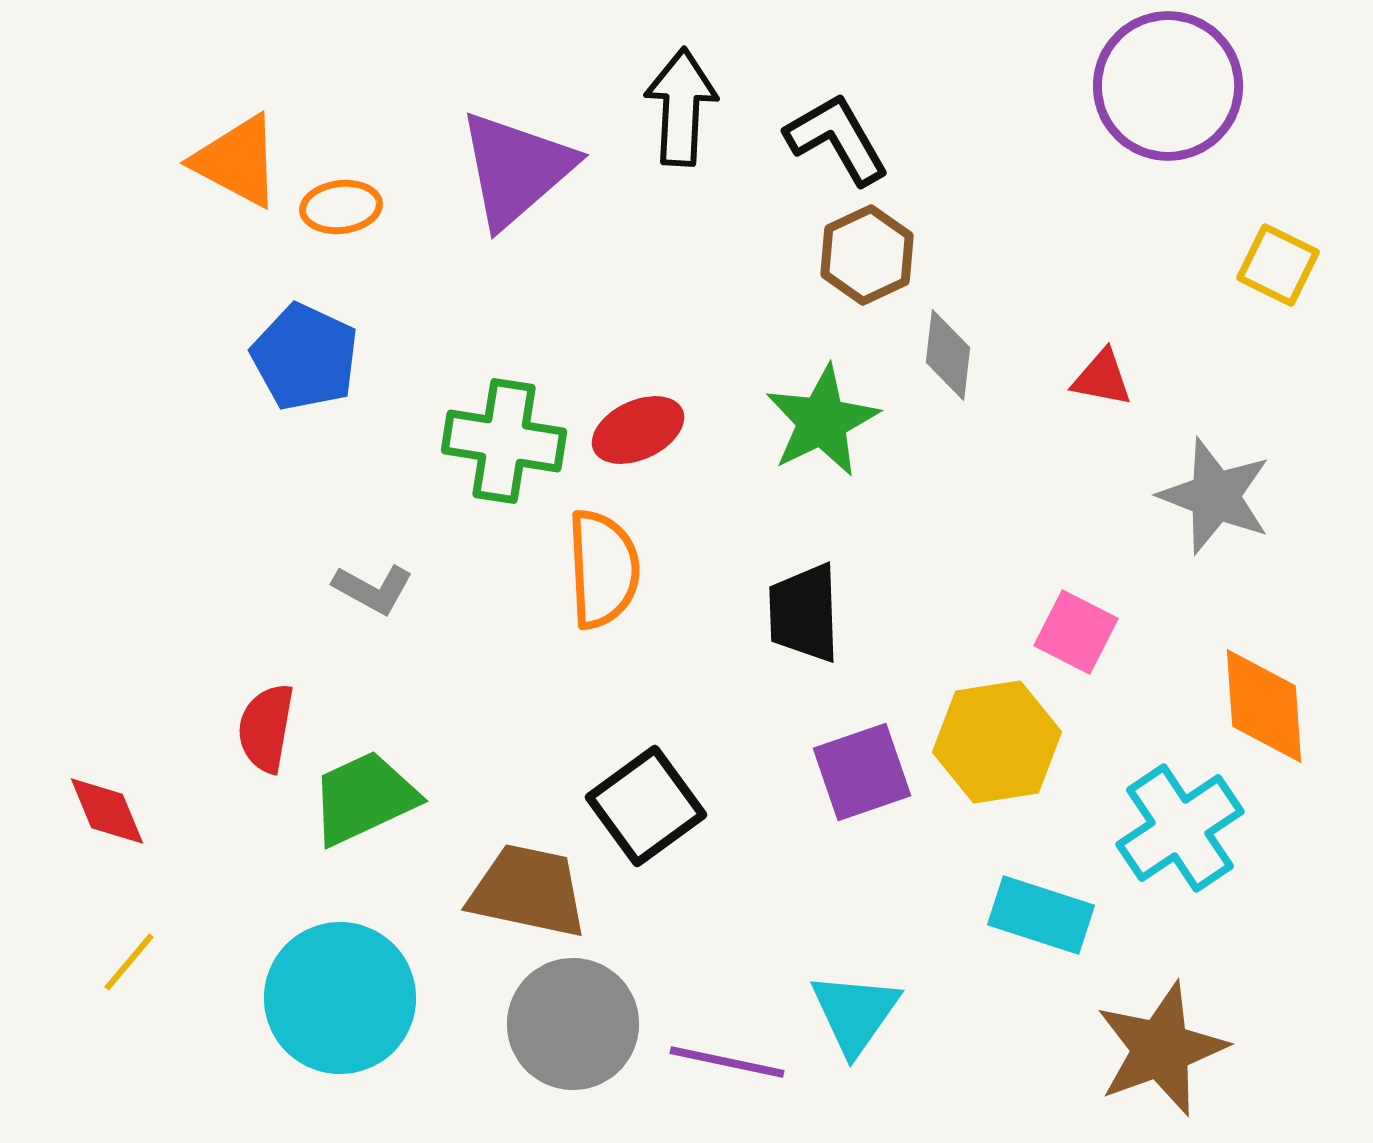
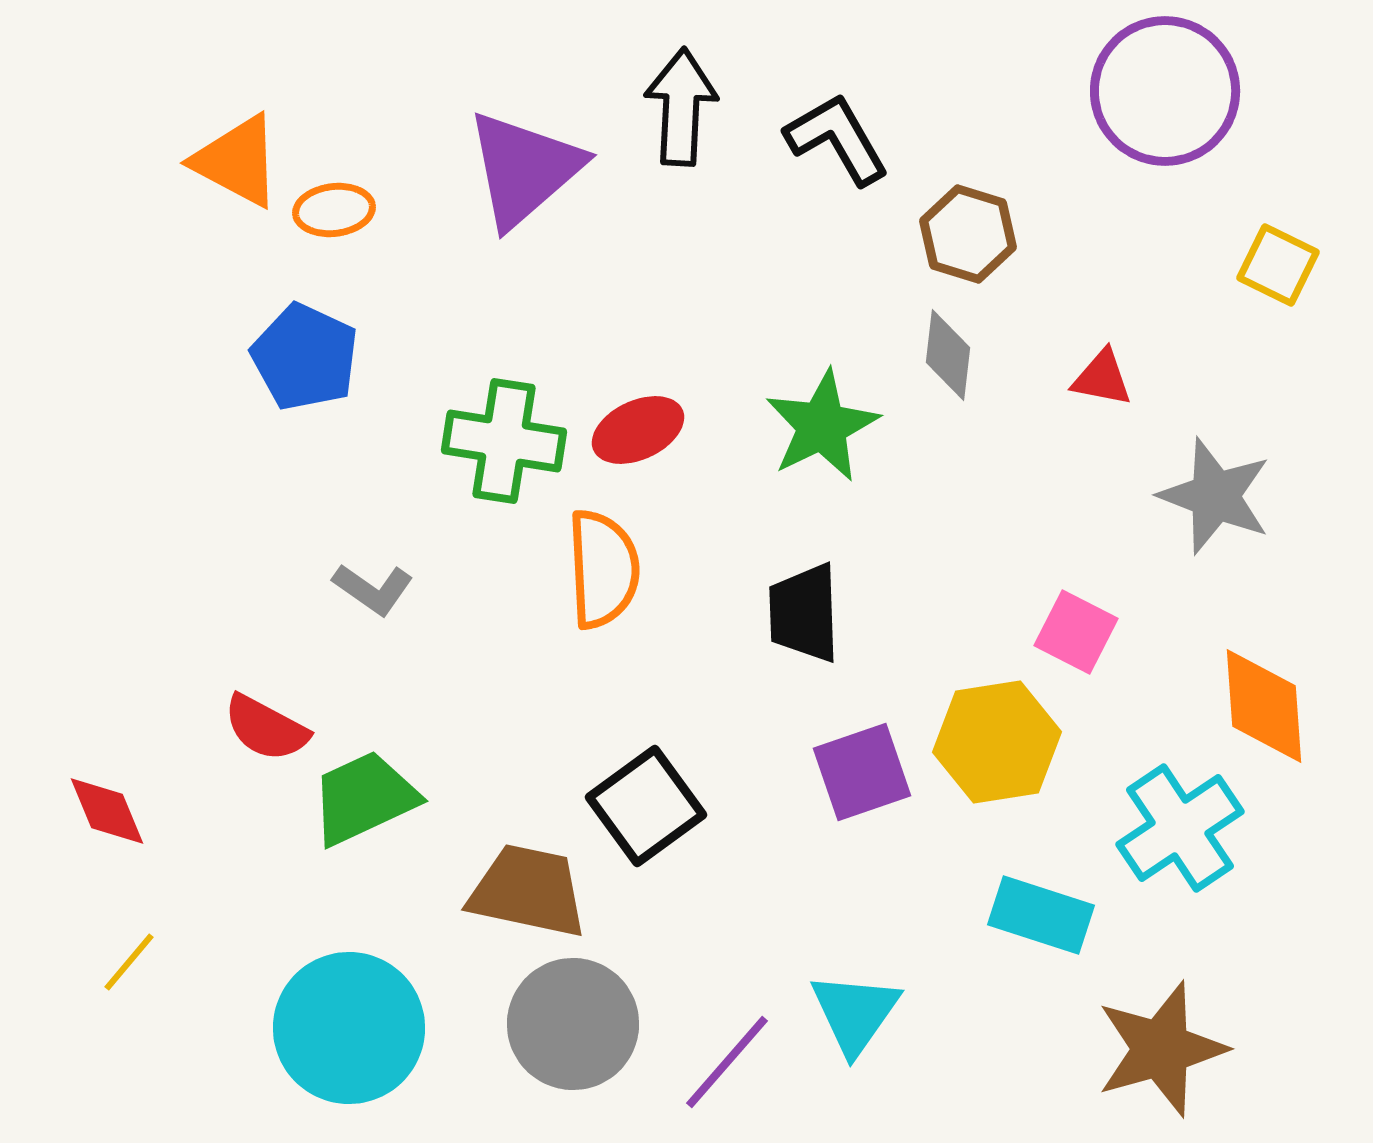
purple circle: moved 3 px left, 5 px down
purple triangle: moved 8 px right
orange ellipse: moved 7 px left, 3 px down
brown hexagon: moved 101 px right, 21 px up; rotated 18 degrees counterclockwise
green star: moved 5 px down
gray L-shape: rotated 6 degrees clockwise
red semicircle: rotated 72 degrees counterclockwise
cyan circle: moved 9 px right, 30 px down
brown star: rotated 4 degrees clockwise
purple line: rotated 61 degrees counterclockwise
